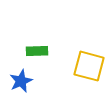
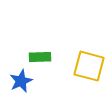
green rectangle: moved 3 px right, 6 px down
